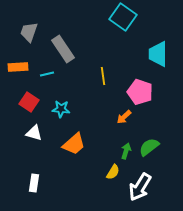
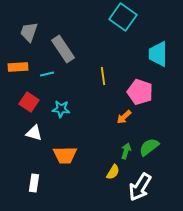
orange trapezoid: moved 9 px left, 11 px down; rotated 40 degrees clockwise
